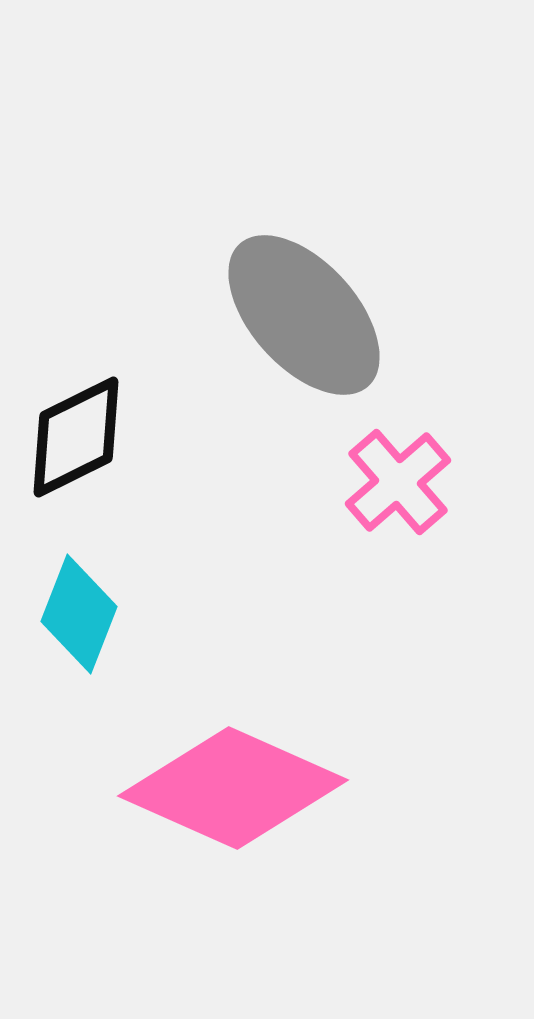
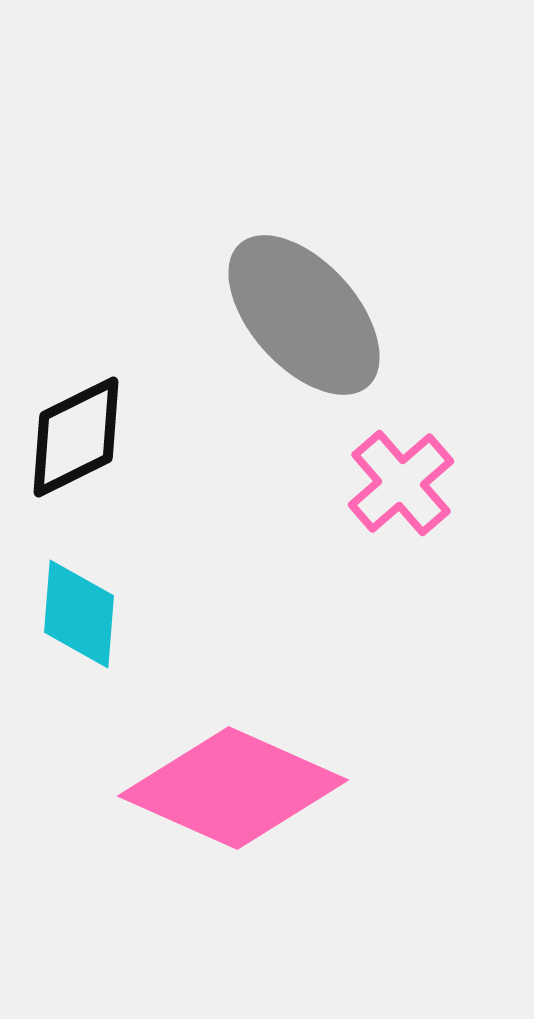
pink cross: moved 3 px right, 1 px down
cyan diamond: rotated 17 degrees counterclockwise
